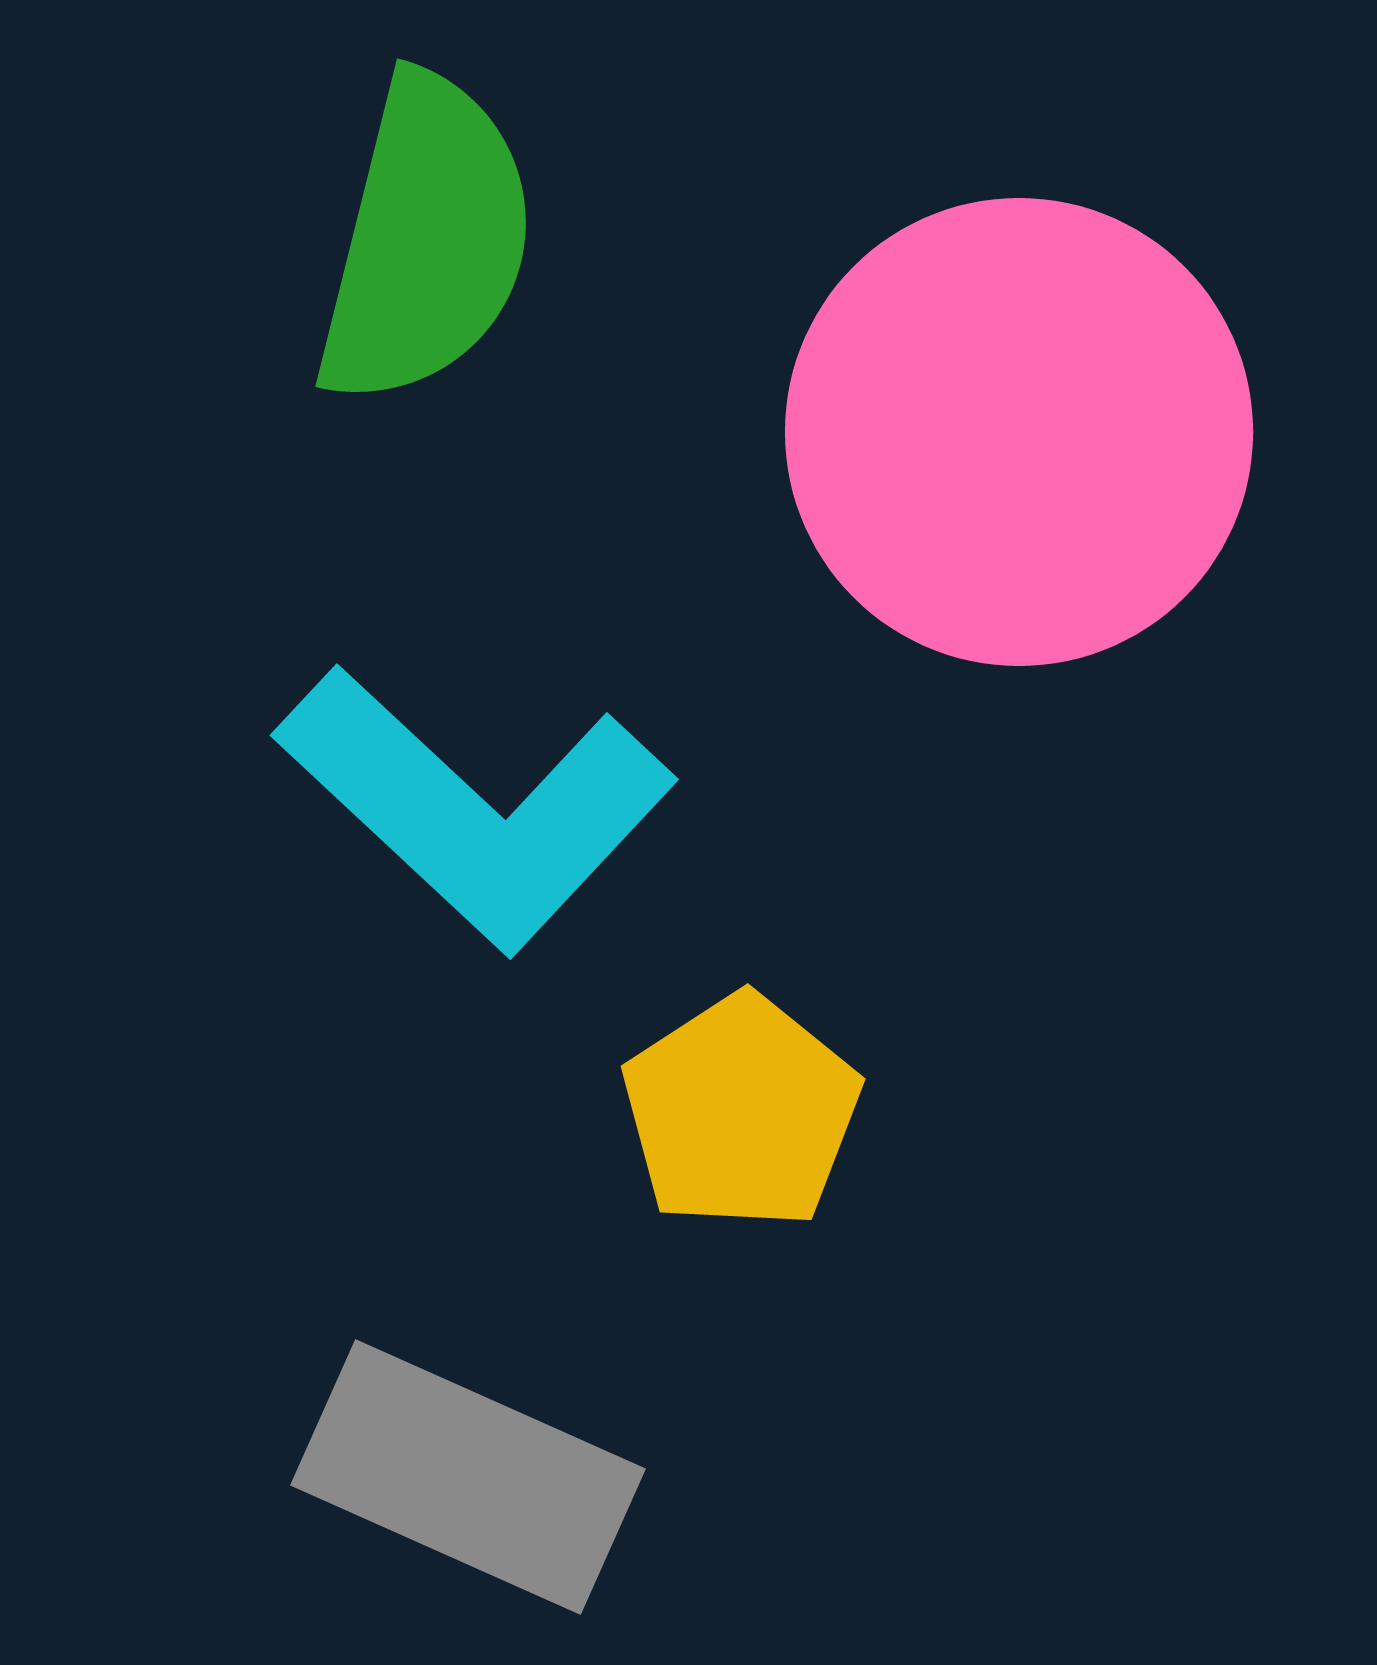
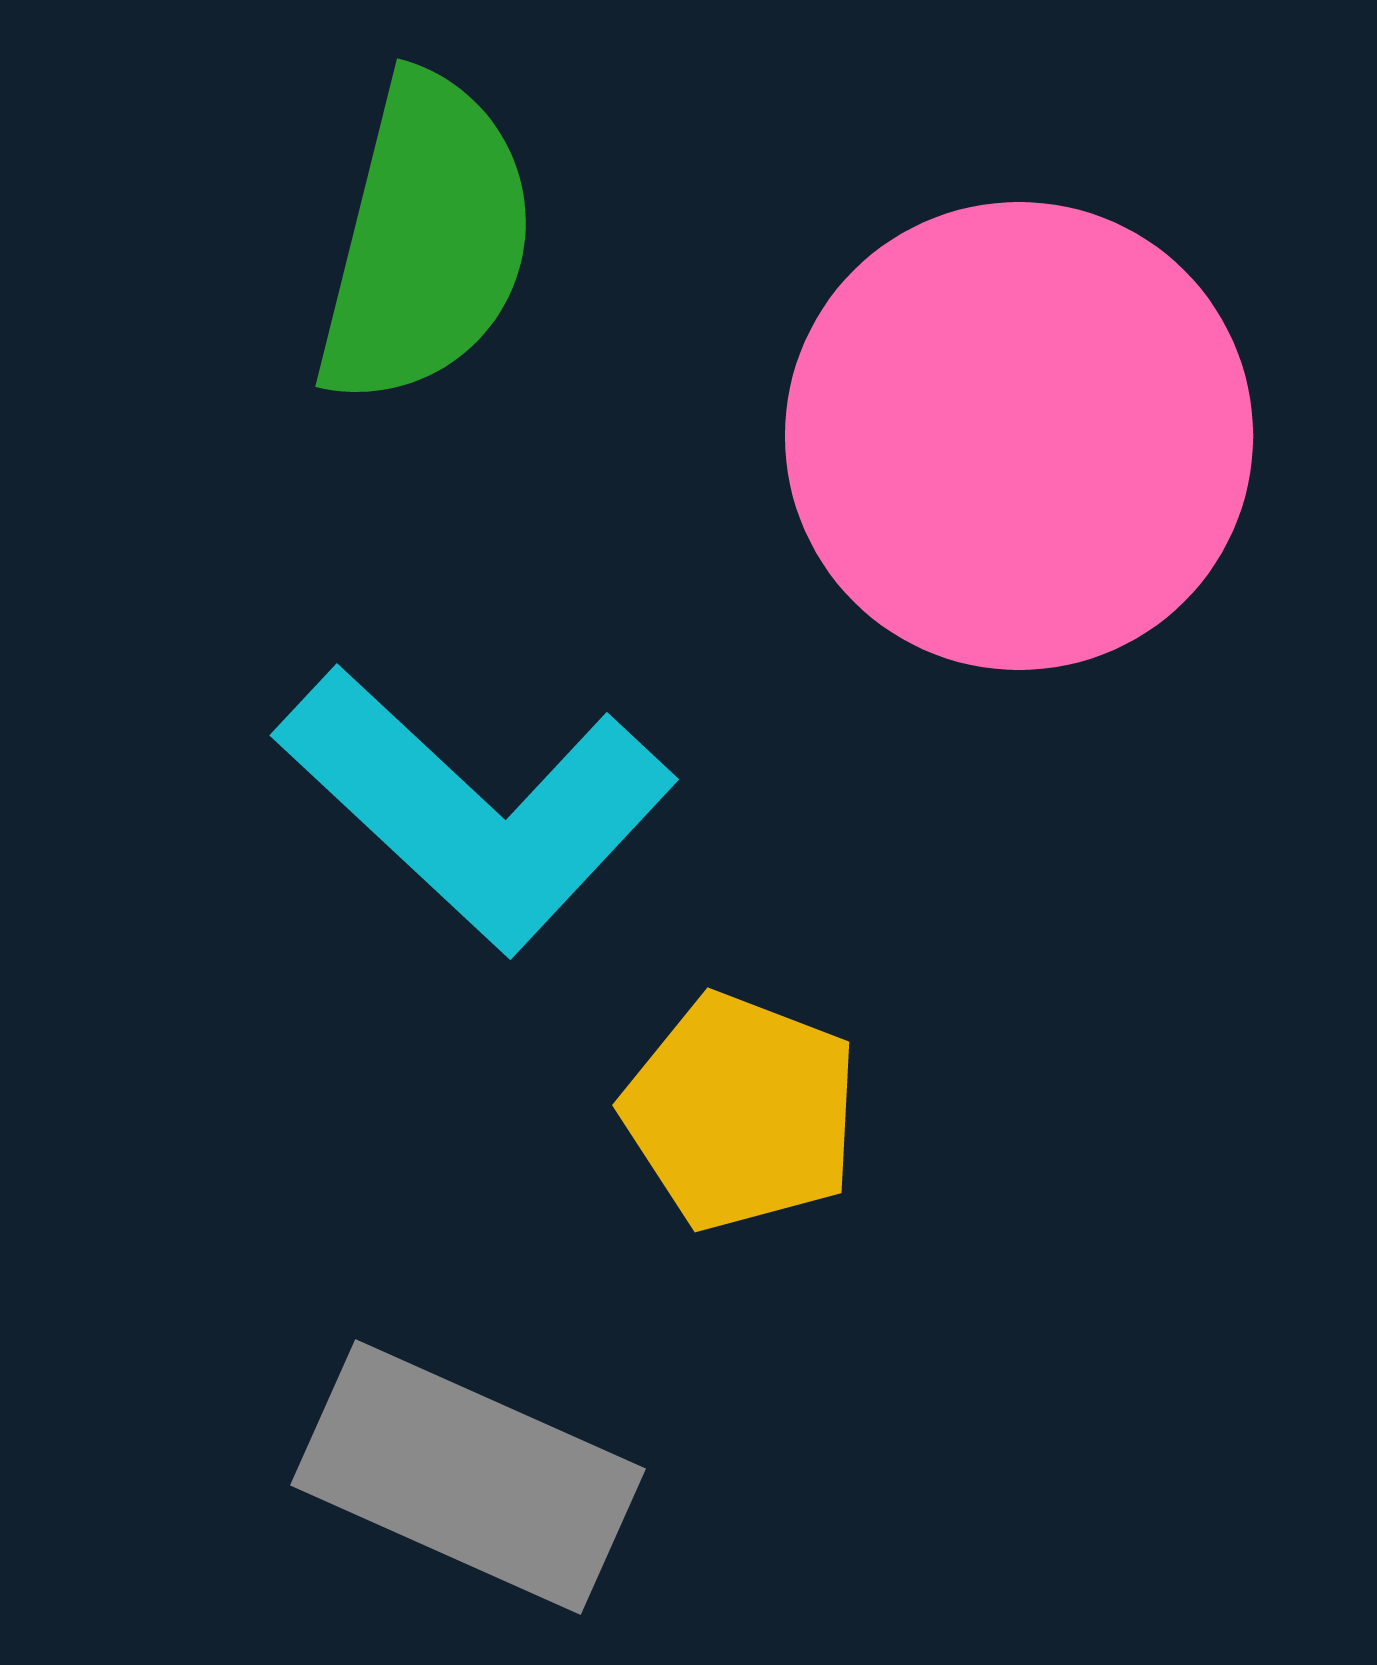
pink circle: moved 4 px down
yellow pentagon: rotated 18 degrees counterclockwise
